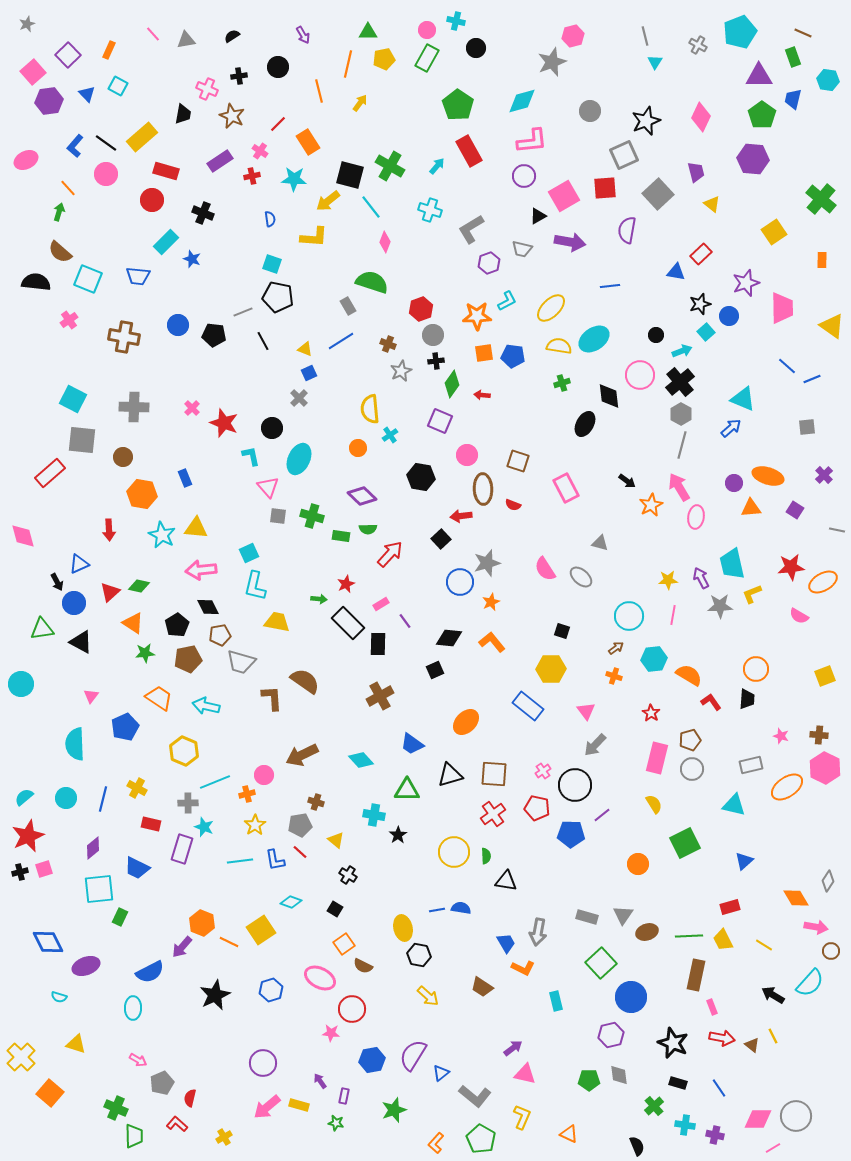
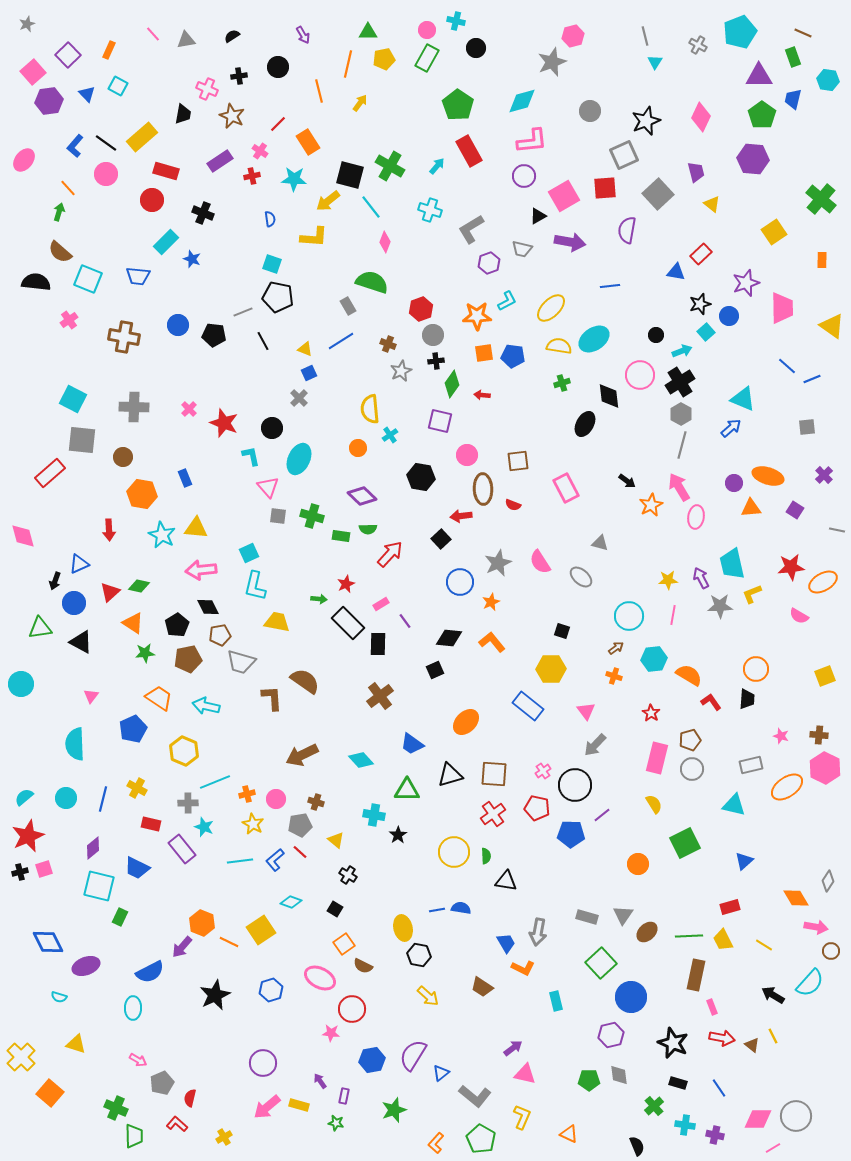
pink ellipse at (26, 160): moved 2 px left; rotated 25 degrees counterclockwise
black cross at (680, 382): rotated 8 degrees clockwise
pink cross at (192, 408): moved 3 px left, 1 px down
purple square at (440, 421): rotated 10 degrees counterclockwise
brown square at (518, 461): rotated 25 degrees counterclockwise
gray star at (487, 563): moved 11 px right; rotated 8 degrees counterclockwise
pink semicircle at (545, 569): moved 5 px left, 7 px up
black arrow at (57, 582): moved 2 px left, 1 px up; rotated 48 degrees clockwise
green triangle at (42, 629): moved 2 px left, 1 px up
brown cross at (380, 696): rotated 8 degrees counterclockwise
blue pentagon at (125, 727): moved 8 px right, 2 px down
pink circle at (264, 775): moved 12 px right, 24 px down
yellow star at (255, 825): moved 2 px left, 1 px up; rotated 10 degrees counterclockwise
purple rectangle at (182, 849): rotated 56 degrees counterclockwise
blue L-shape at (275, 860): rotated 60 degrees clockwise
cyan square at (99, 889): moved 3 px up; rotated 20 degrees clockwise
brown ellipse at (647, 932): rotated 25 degrees counterclockwise
